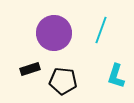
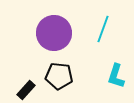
cyan line: moved 2 px right, 1 px up
black rectangle: moved 4 px left, 21 px down; rotated 30 degrees counterclockwise
black pentagon: moved 4 px left, 5 px up
